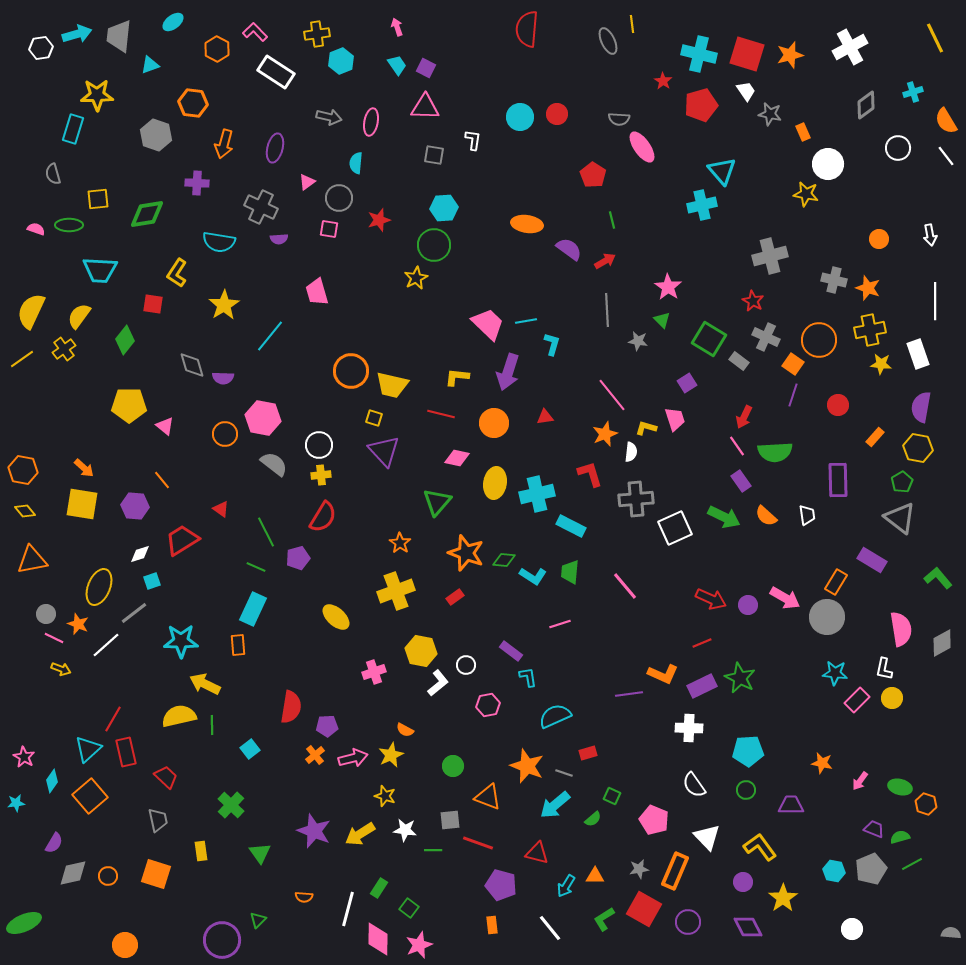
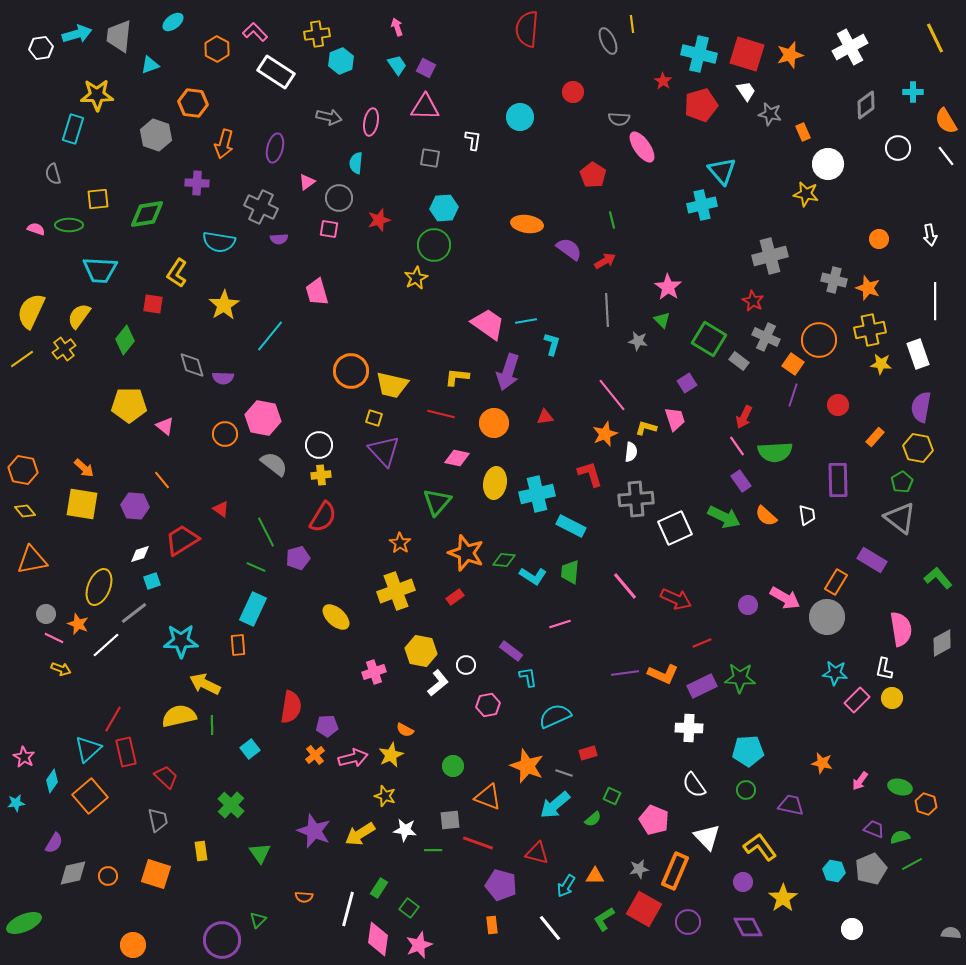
cyan cross at (913, 92): rotated 18 degrees clockwise
red circle at (557, 114): moved 16 px right, 22 px up
gray square at (434, 155): moved 4 px left, 3 px down
pink trapezoid at (488, 324): rotated 9 degrees counterclockwise
red arrow at (711, 599): moved 35 px left
green star at (740, 678): rotated 24 degrees counterclockwise
purple line at (629, 694): moved 4 px left, 21 px up
purple trapezoid at (791, 805): rotated 12 degrees clockwise
pink diamond at (378, 939): rotated 8 degrees clockwise
orange circle at (125, 945): moved 8 px right
